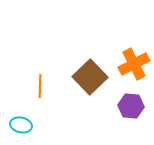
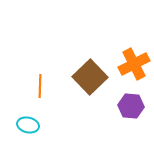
cyan ellipse: moved 7 px right
